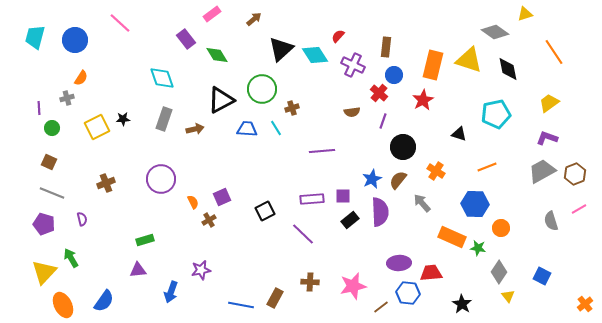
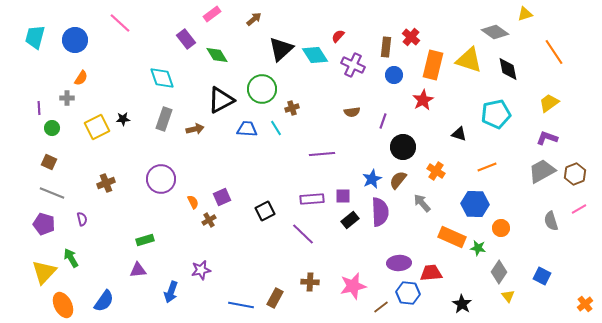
red cross at (379, 93): moved 32 px right, 56 px up
gray cross at (67, 98): rotated 16 degrees clockwise
purple line at (322, 151): moved 3 px down
